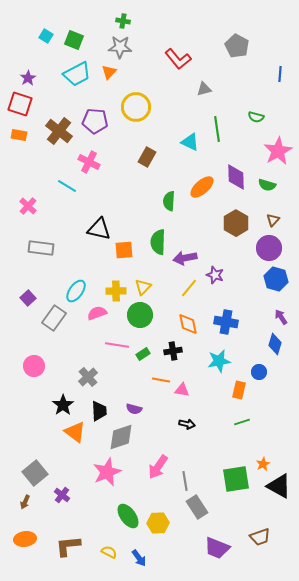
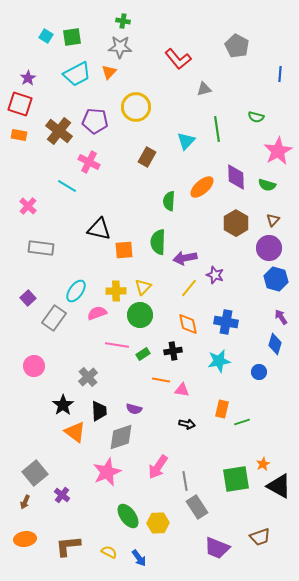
green square at (74, 40): moved 2 px left, 3 px up; rotated 30 degrees counterclockwise
cyan triangle at (190, 142): moved 4 px left, 1 px up; rotated 48 degrees clockwise
orange rectangle at (239, 390): moved 17 px left, 19 px down
